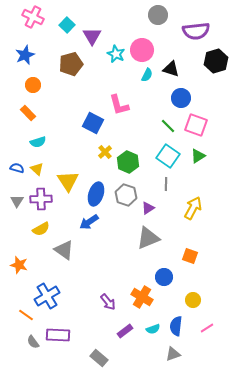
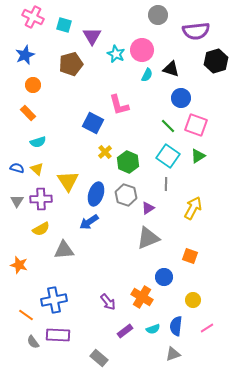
cyan square at (67, 25): moved 3 px left; rotated 28 degrees counterclockwise
gray triangle at (64, 250): rotated 40 degrees counterclockwise
blue cross at (47, 296): moved 7 px right, 4 px down; rotated 20 degrees clockwise
